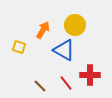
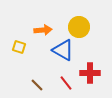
yellow circle: moved 4 px right, 2 px down
orange arrow: rotated 54 degrees clockwise
blue triangle: moved 1 px left
red cross: moved 2 px up
brown line: moved 3 px left, 1 px up
